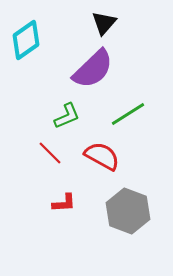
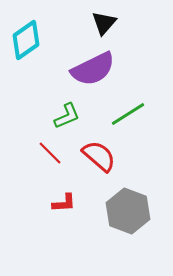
purple semicircle: rotated 18 degrees clockwise
red semicircle: moved 3 px left; rotated 12 degrees clockwise
